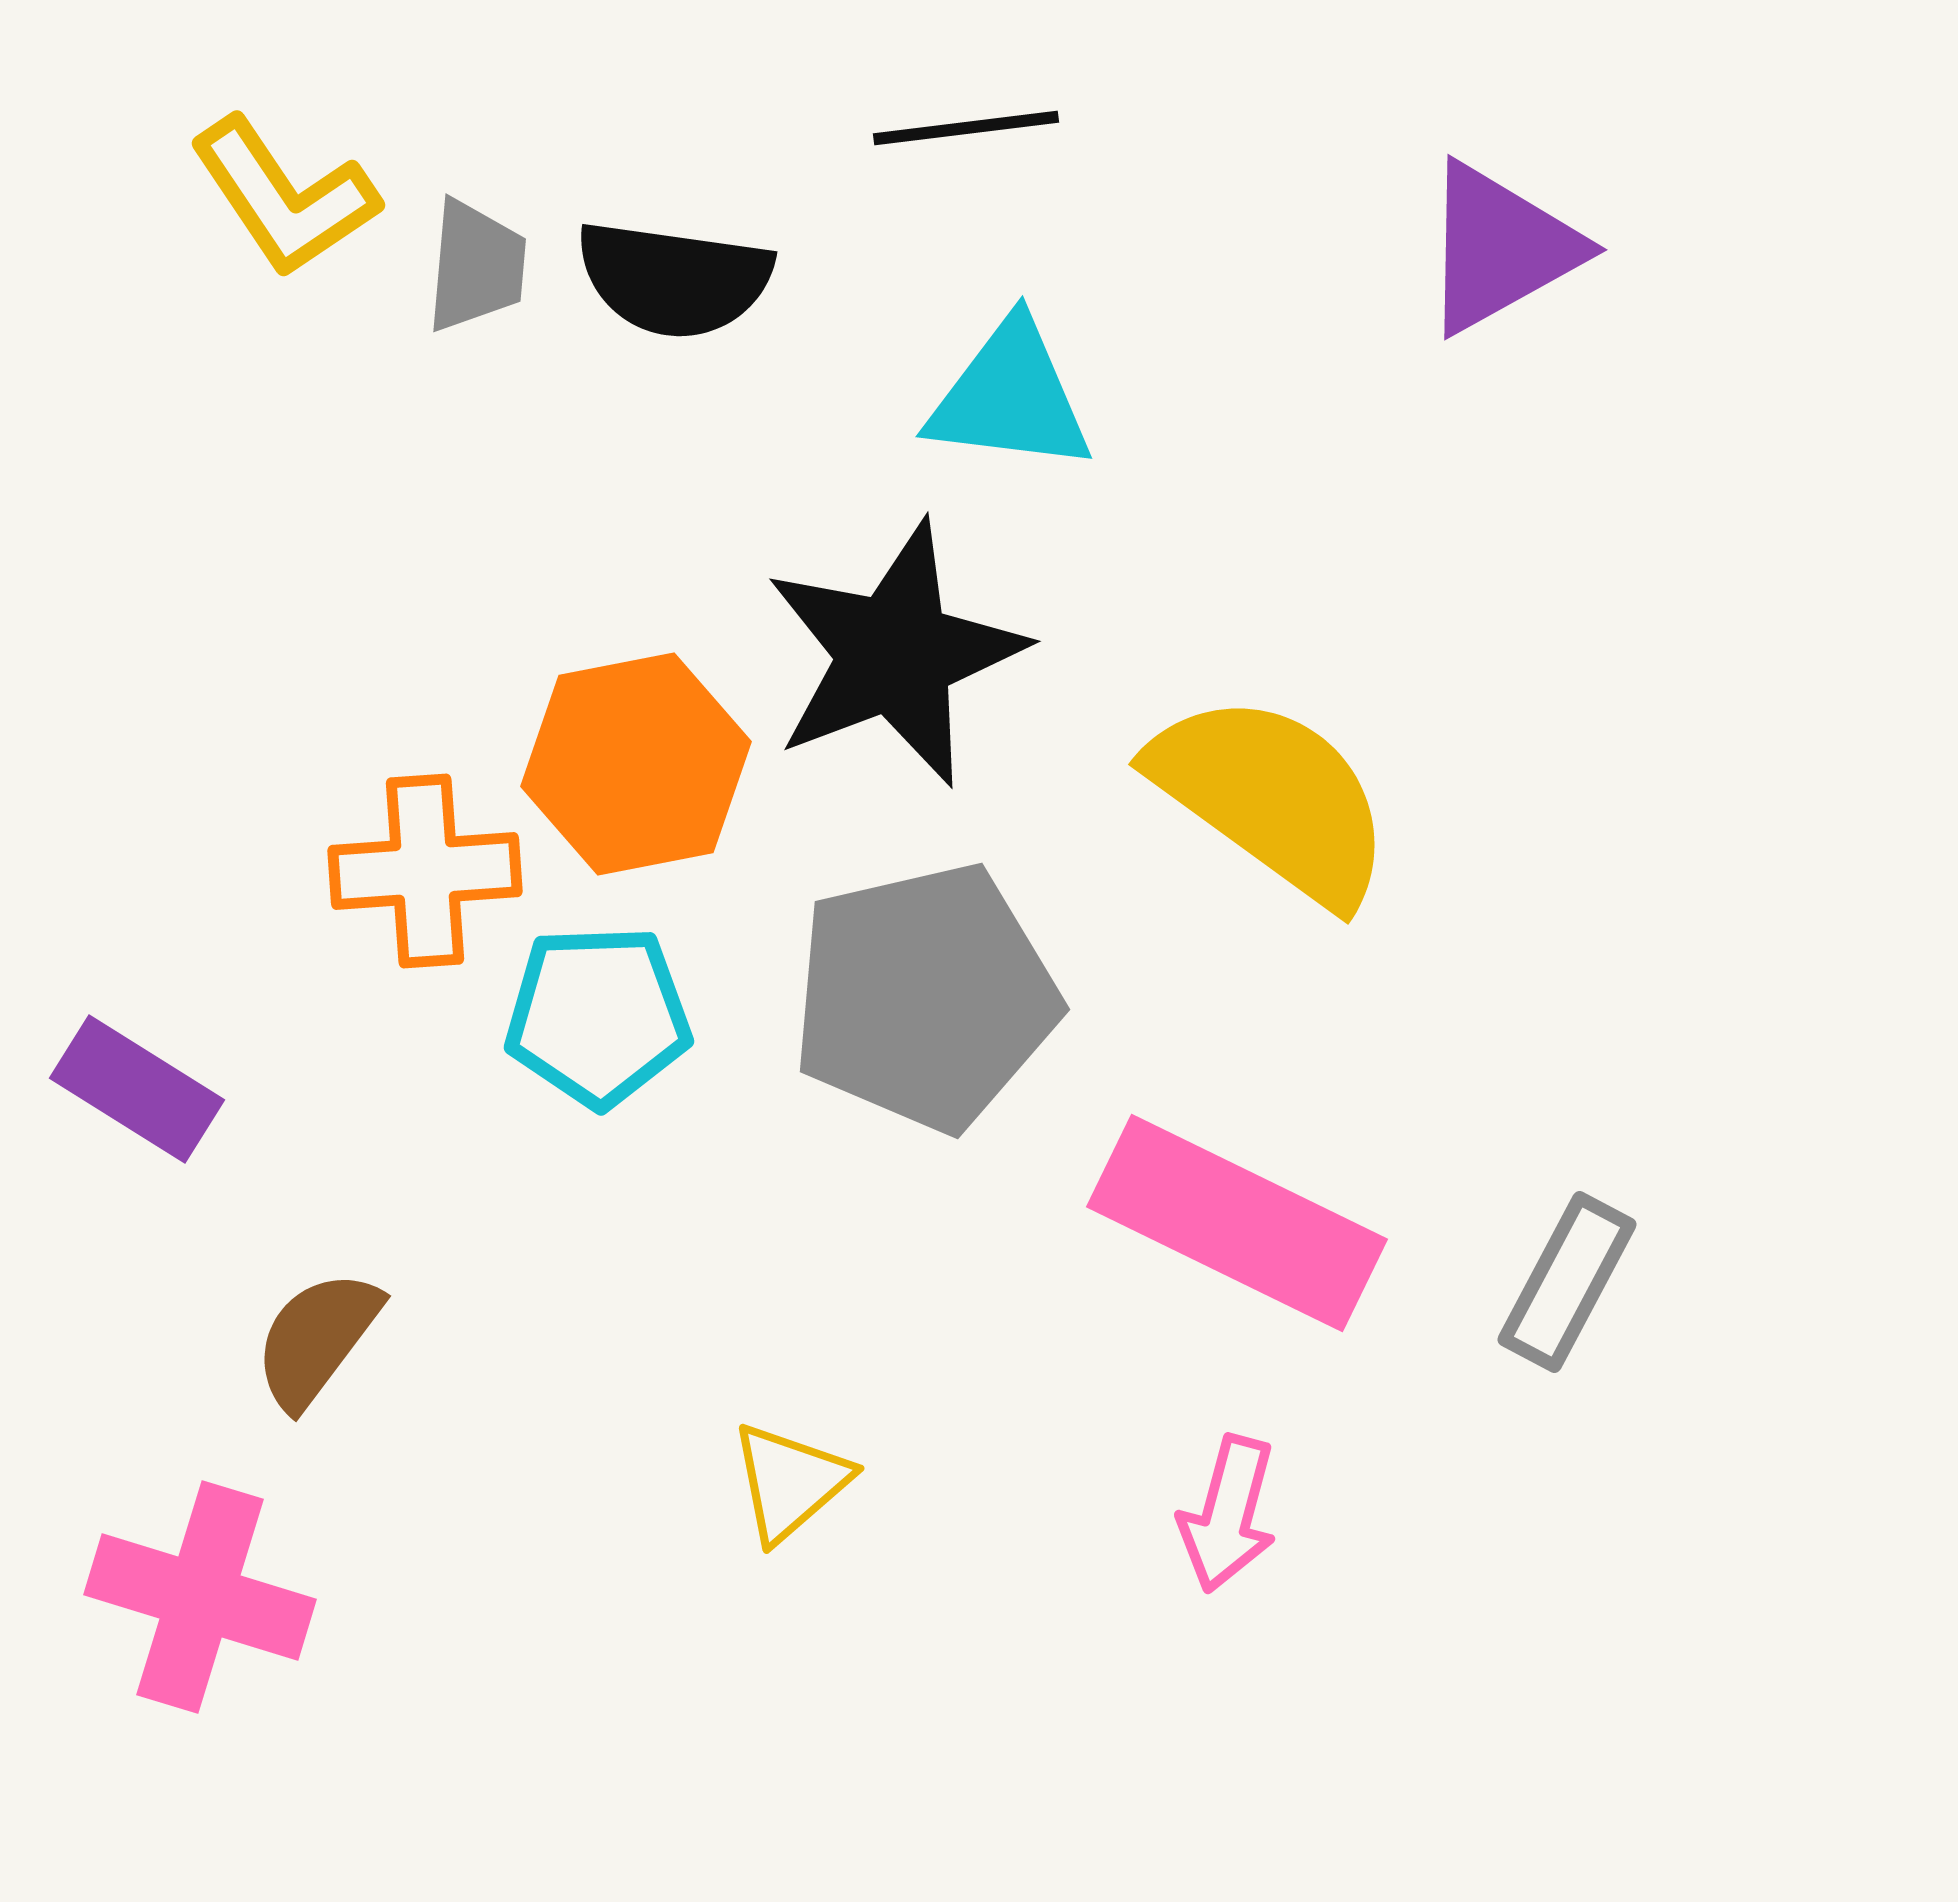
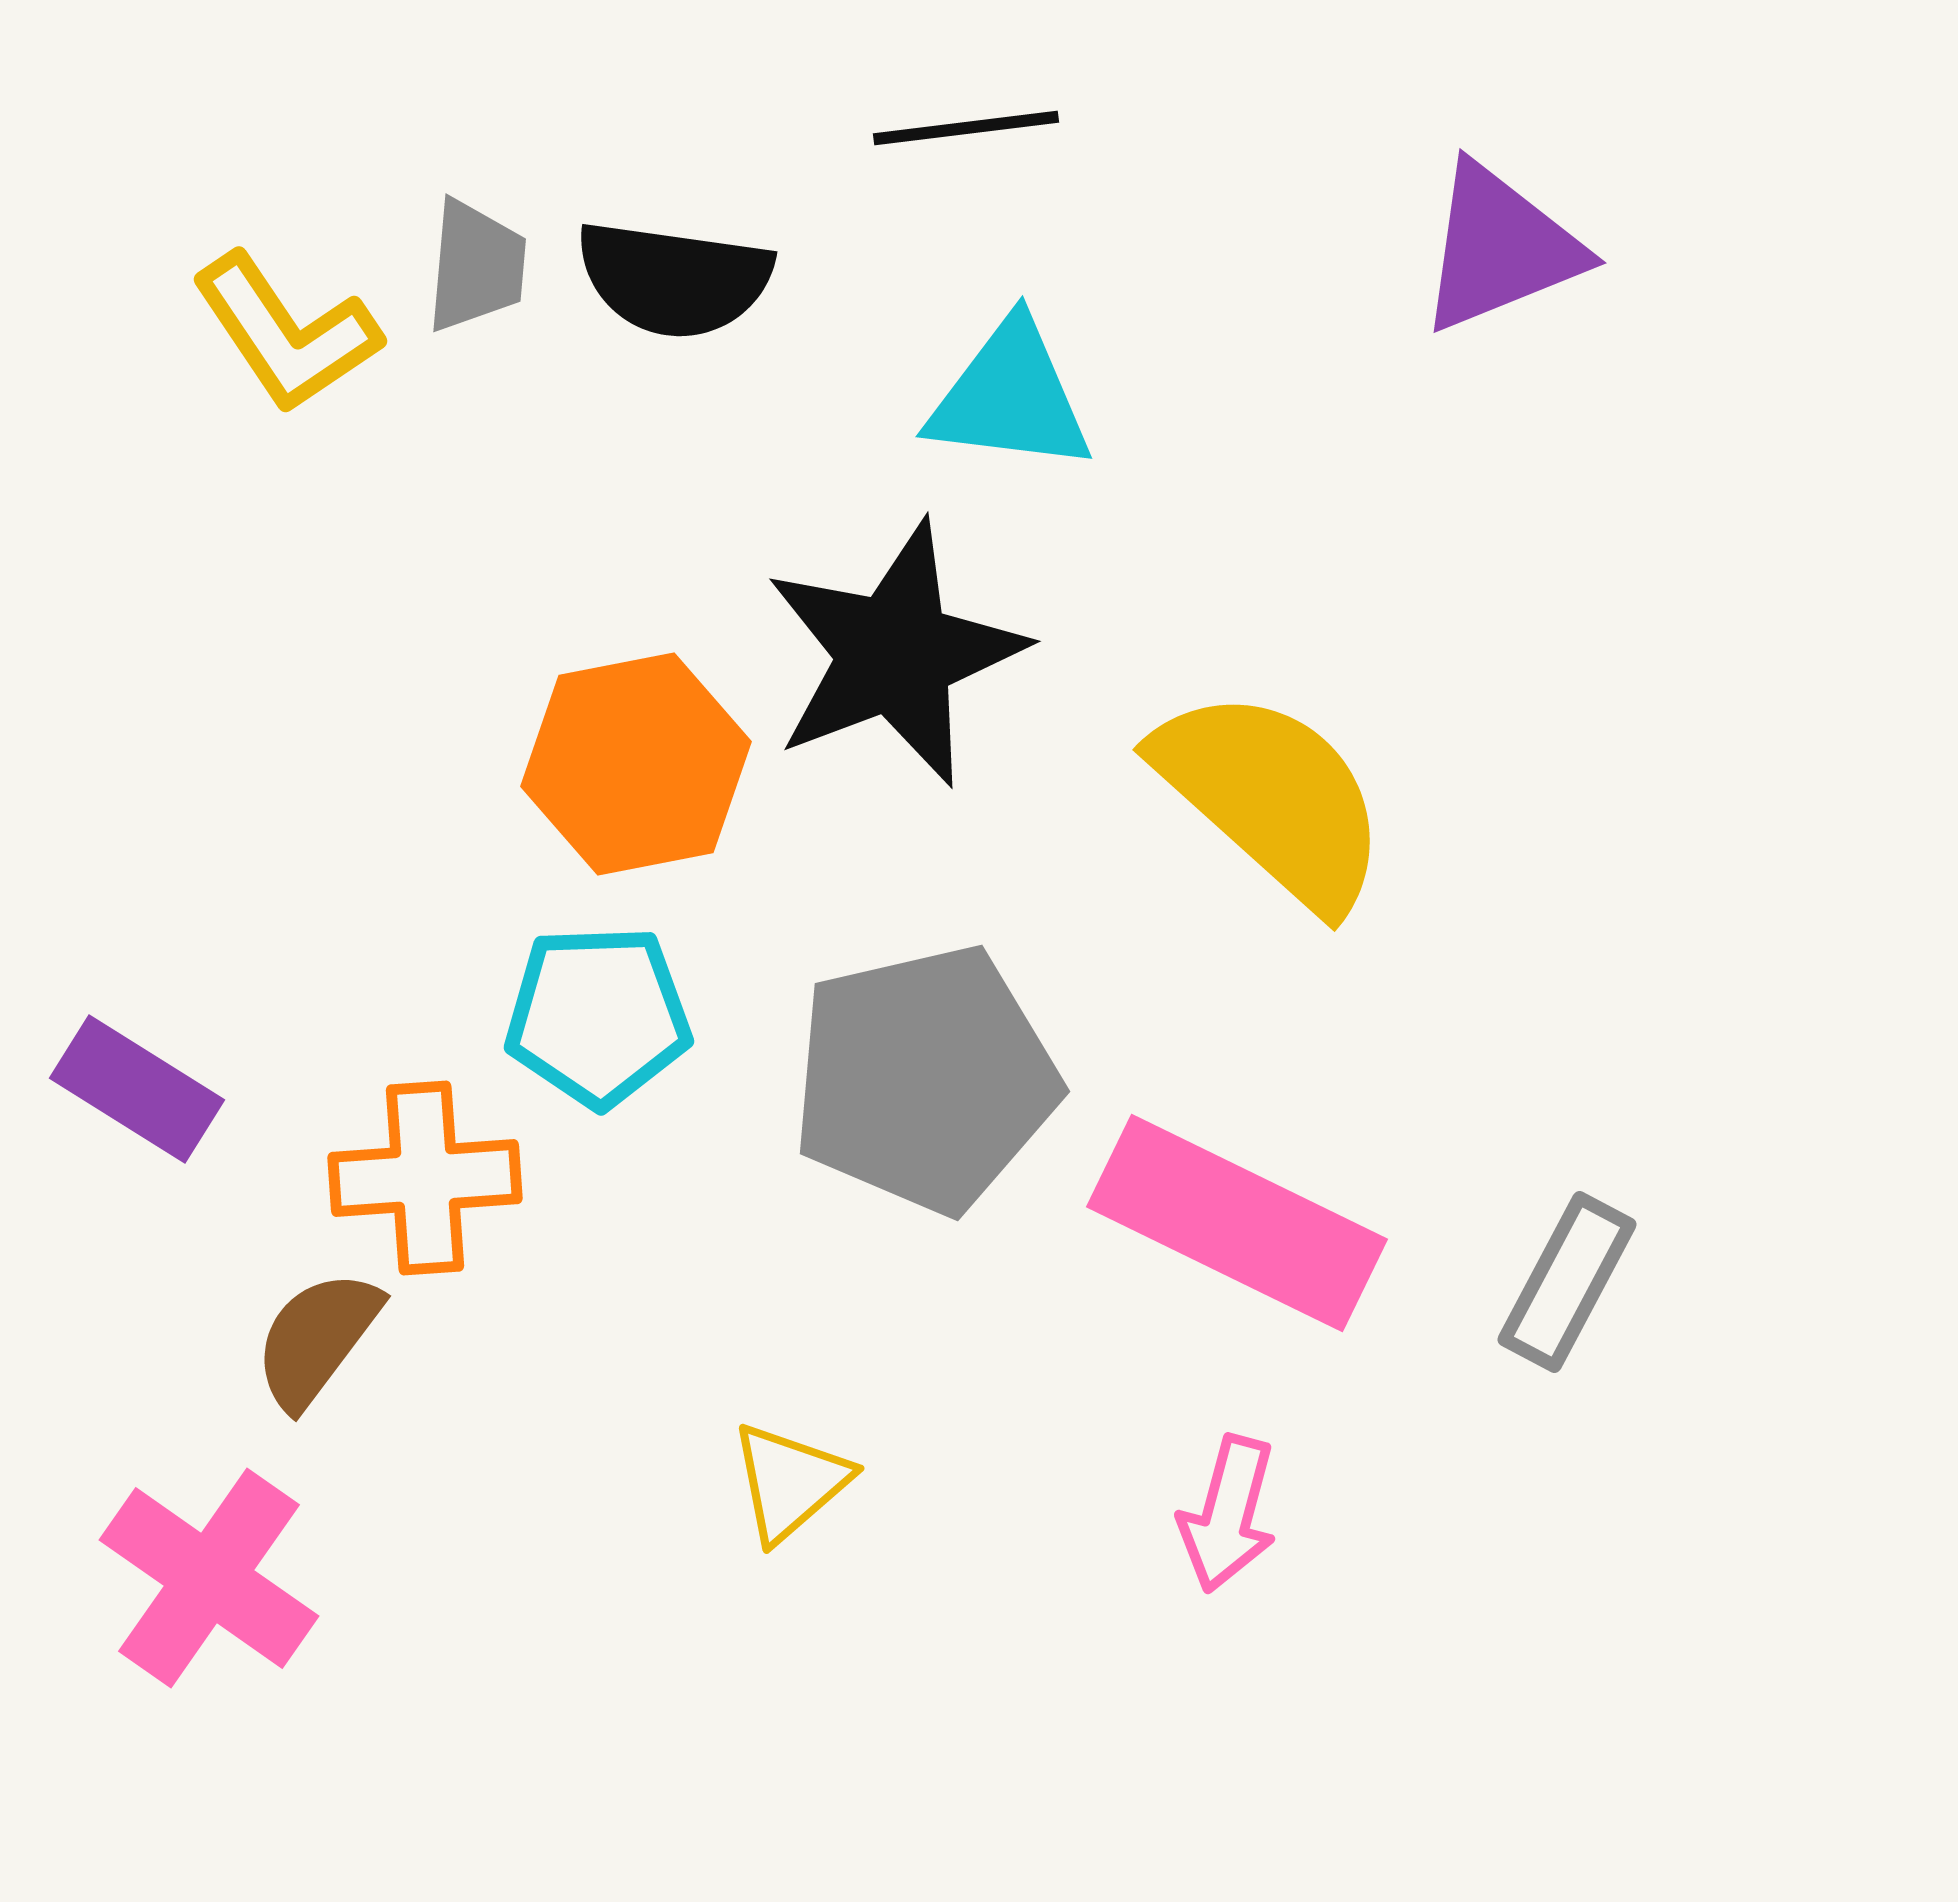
yellow L-shape: moved 2 px right, 136 px down
purple triangle: rotated 7 degrees clockwise
yellow semicircle: rotated 6 degrees clockwise
orange cross: moved 307 px down
gray pentagon: moved 82 px down
pink cross: moved 9 px right, 19 px up; rotated 18 degrees clockwise
